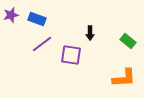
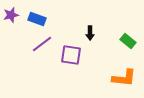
orange L-shape: rotated 10 degrees clockwise
